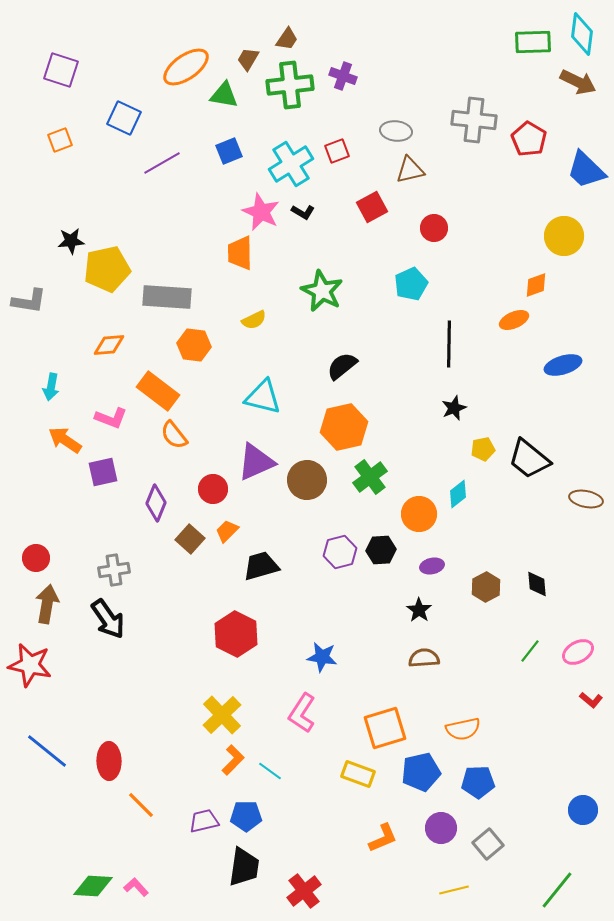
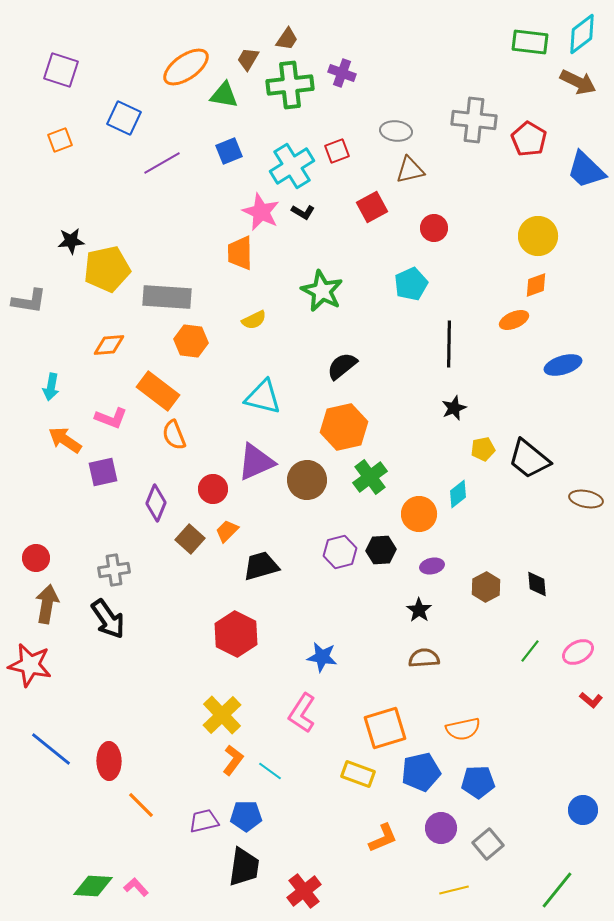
cyan diamond at (582, 34): rotated 45 degrees clockwise
green rectangle at (533, 42): moved 3 px left; rotated 9 degrees clockwise
purple cross at (343, 76): moved 1 px left, 3 px up
cyan cross at (291, 164): moved 1 px right, 2 px down
yellow circle at (564, 236): moved 26 px left
orange hexagon at (194, 345): moved 3 px left, 4 px up
orange semicircle at (174, 435): rotated 16 degrees clockwise
blue line at (47, 751): moved 4 px right, 2 px up
orange L-shape at (233, 760): rotated 8 degrees counterclockwise
